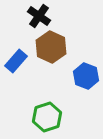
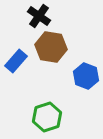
brown hexagon: rotated 16 degrees counterclockwise
